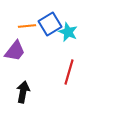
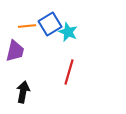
purple trapezoid: rotated 25 degrees counterclockwise
